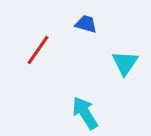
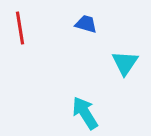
red line: moved 18 px left, 22 px up; rotated 44 degrees counterclockwise
